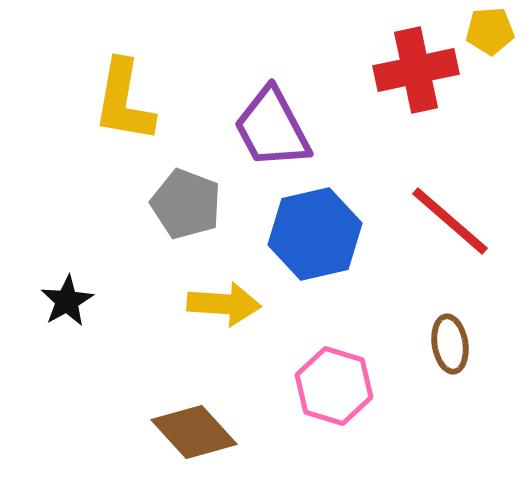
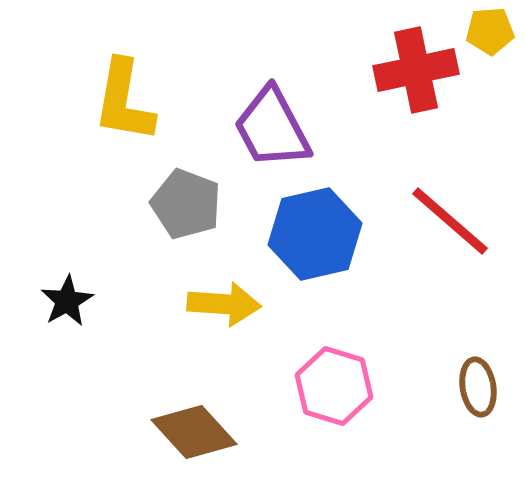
brown ellipse: moved 28 px right, 43 px down
